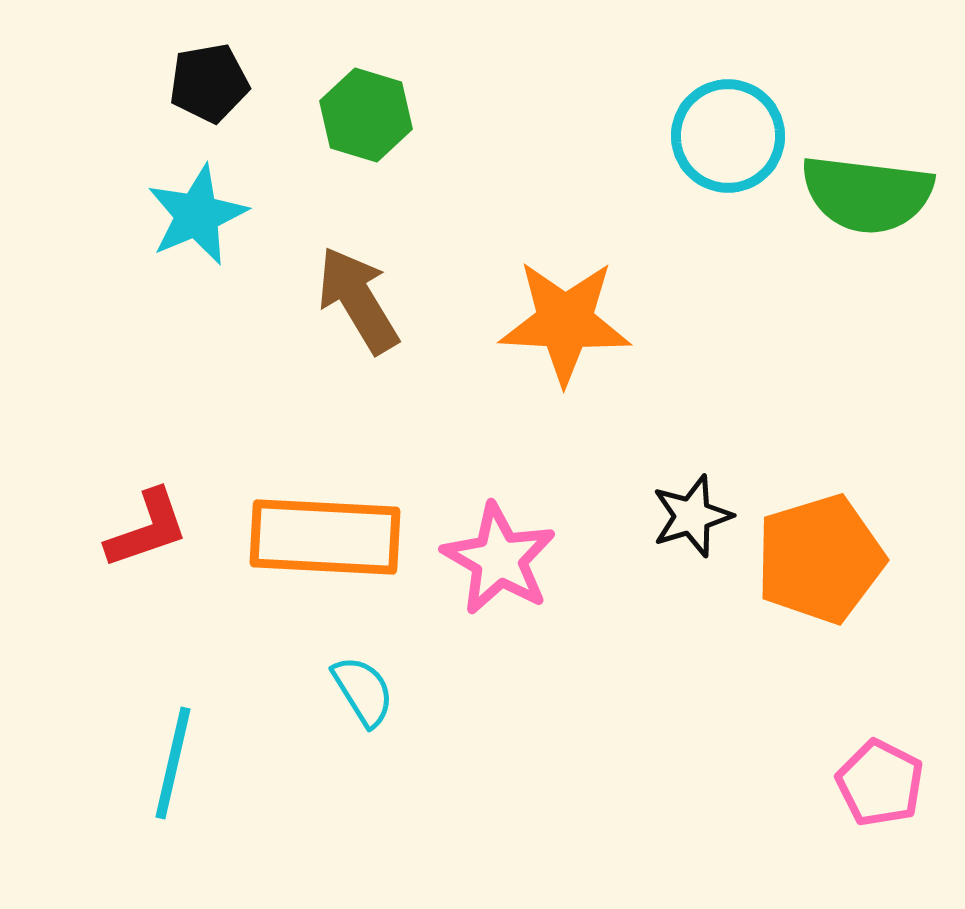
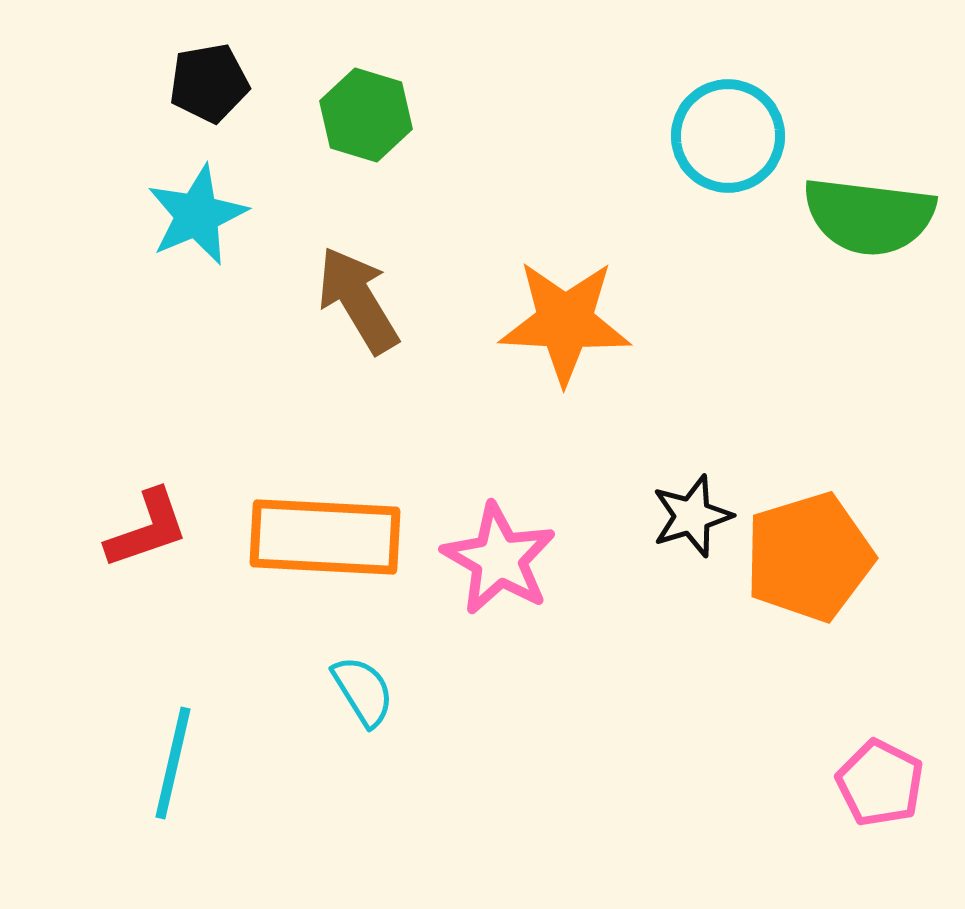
green semicircle: moved 2 px right, 22 px down
orange pentagon: moved 11 px left, 2 px up
